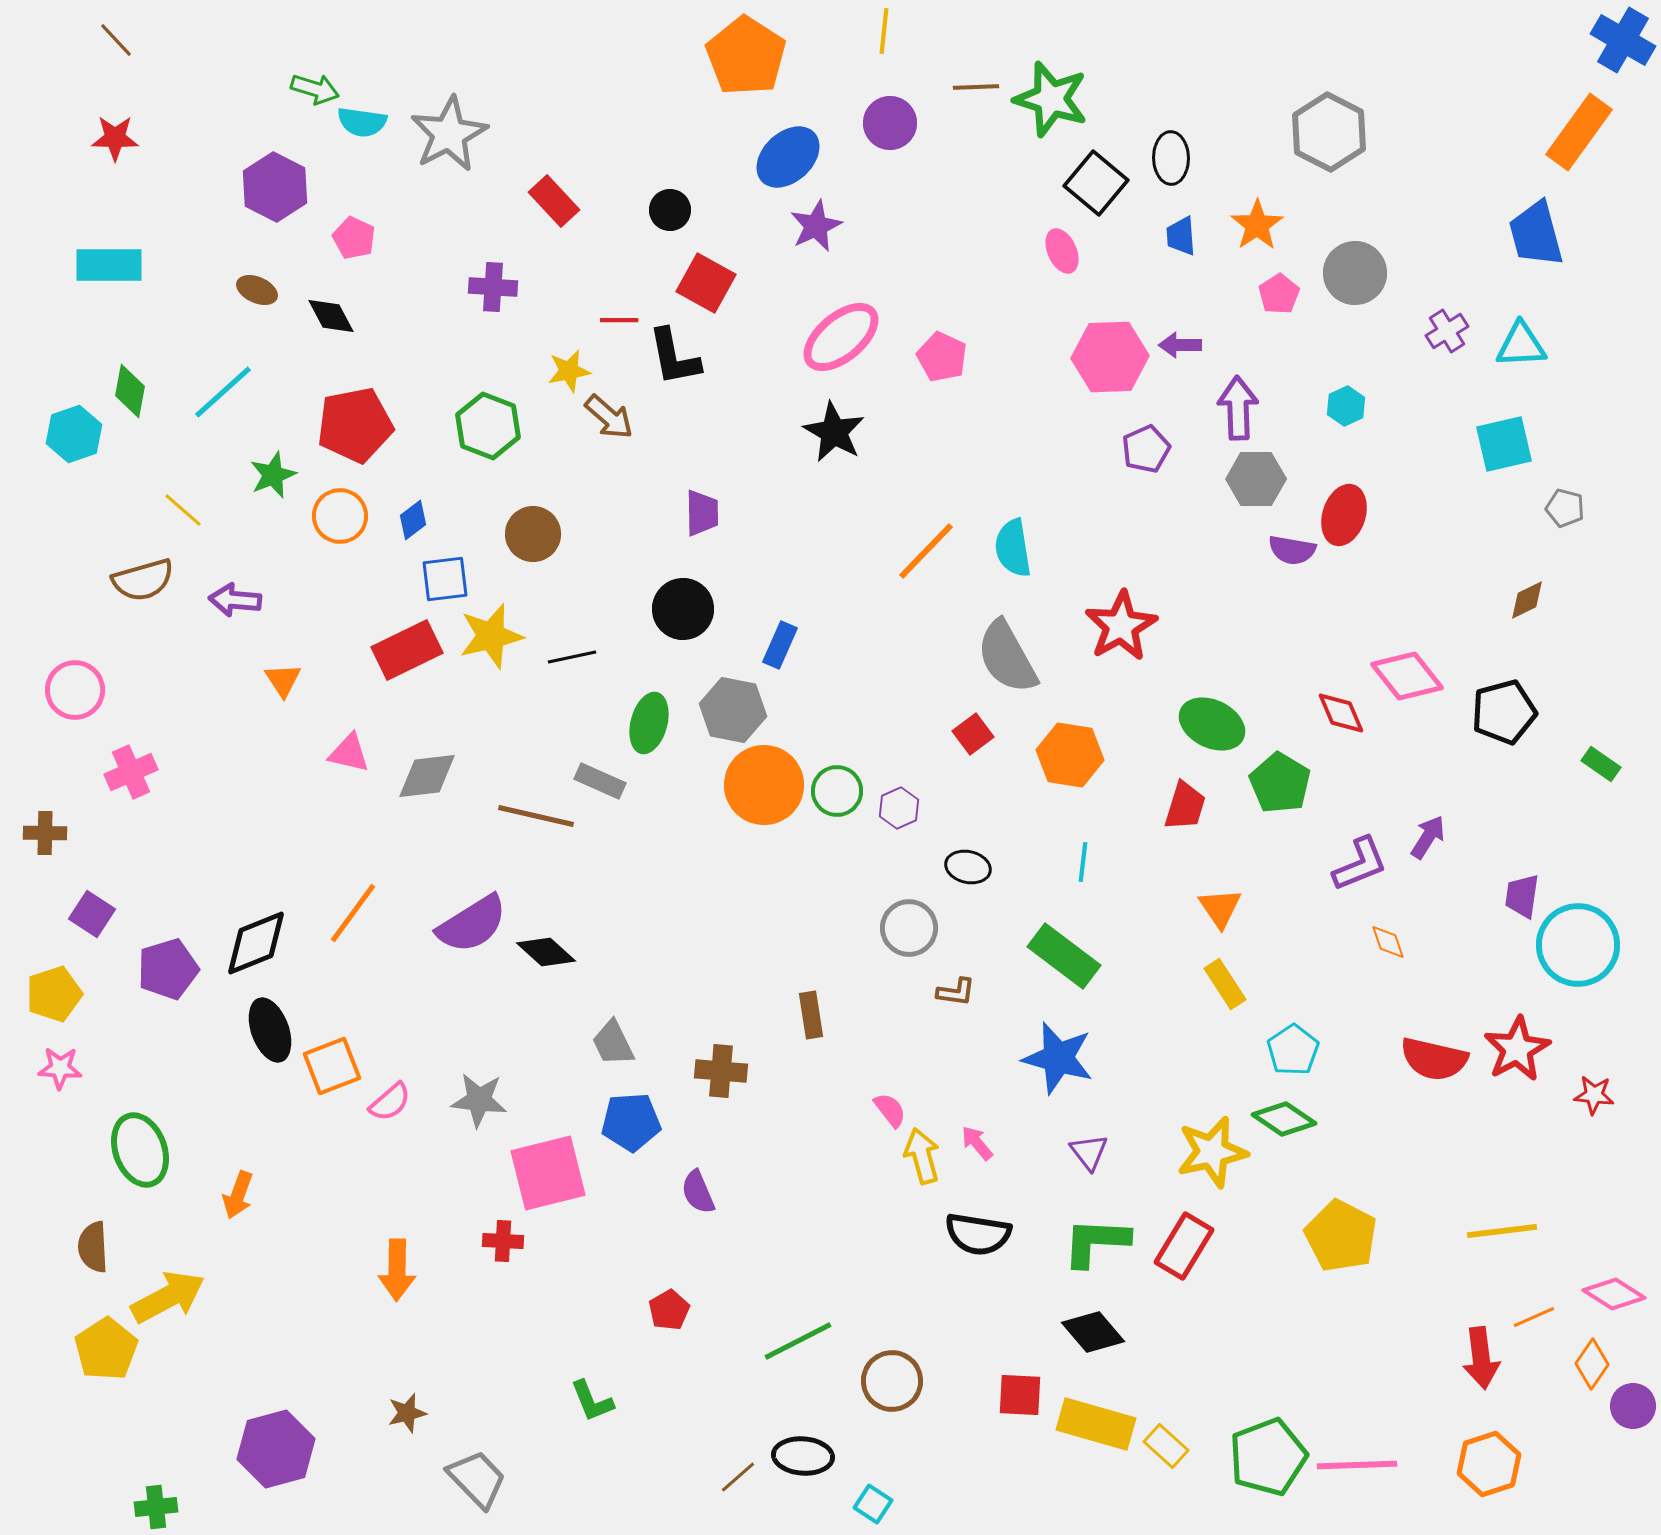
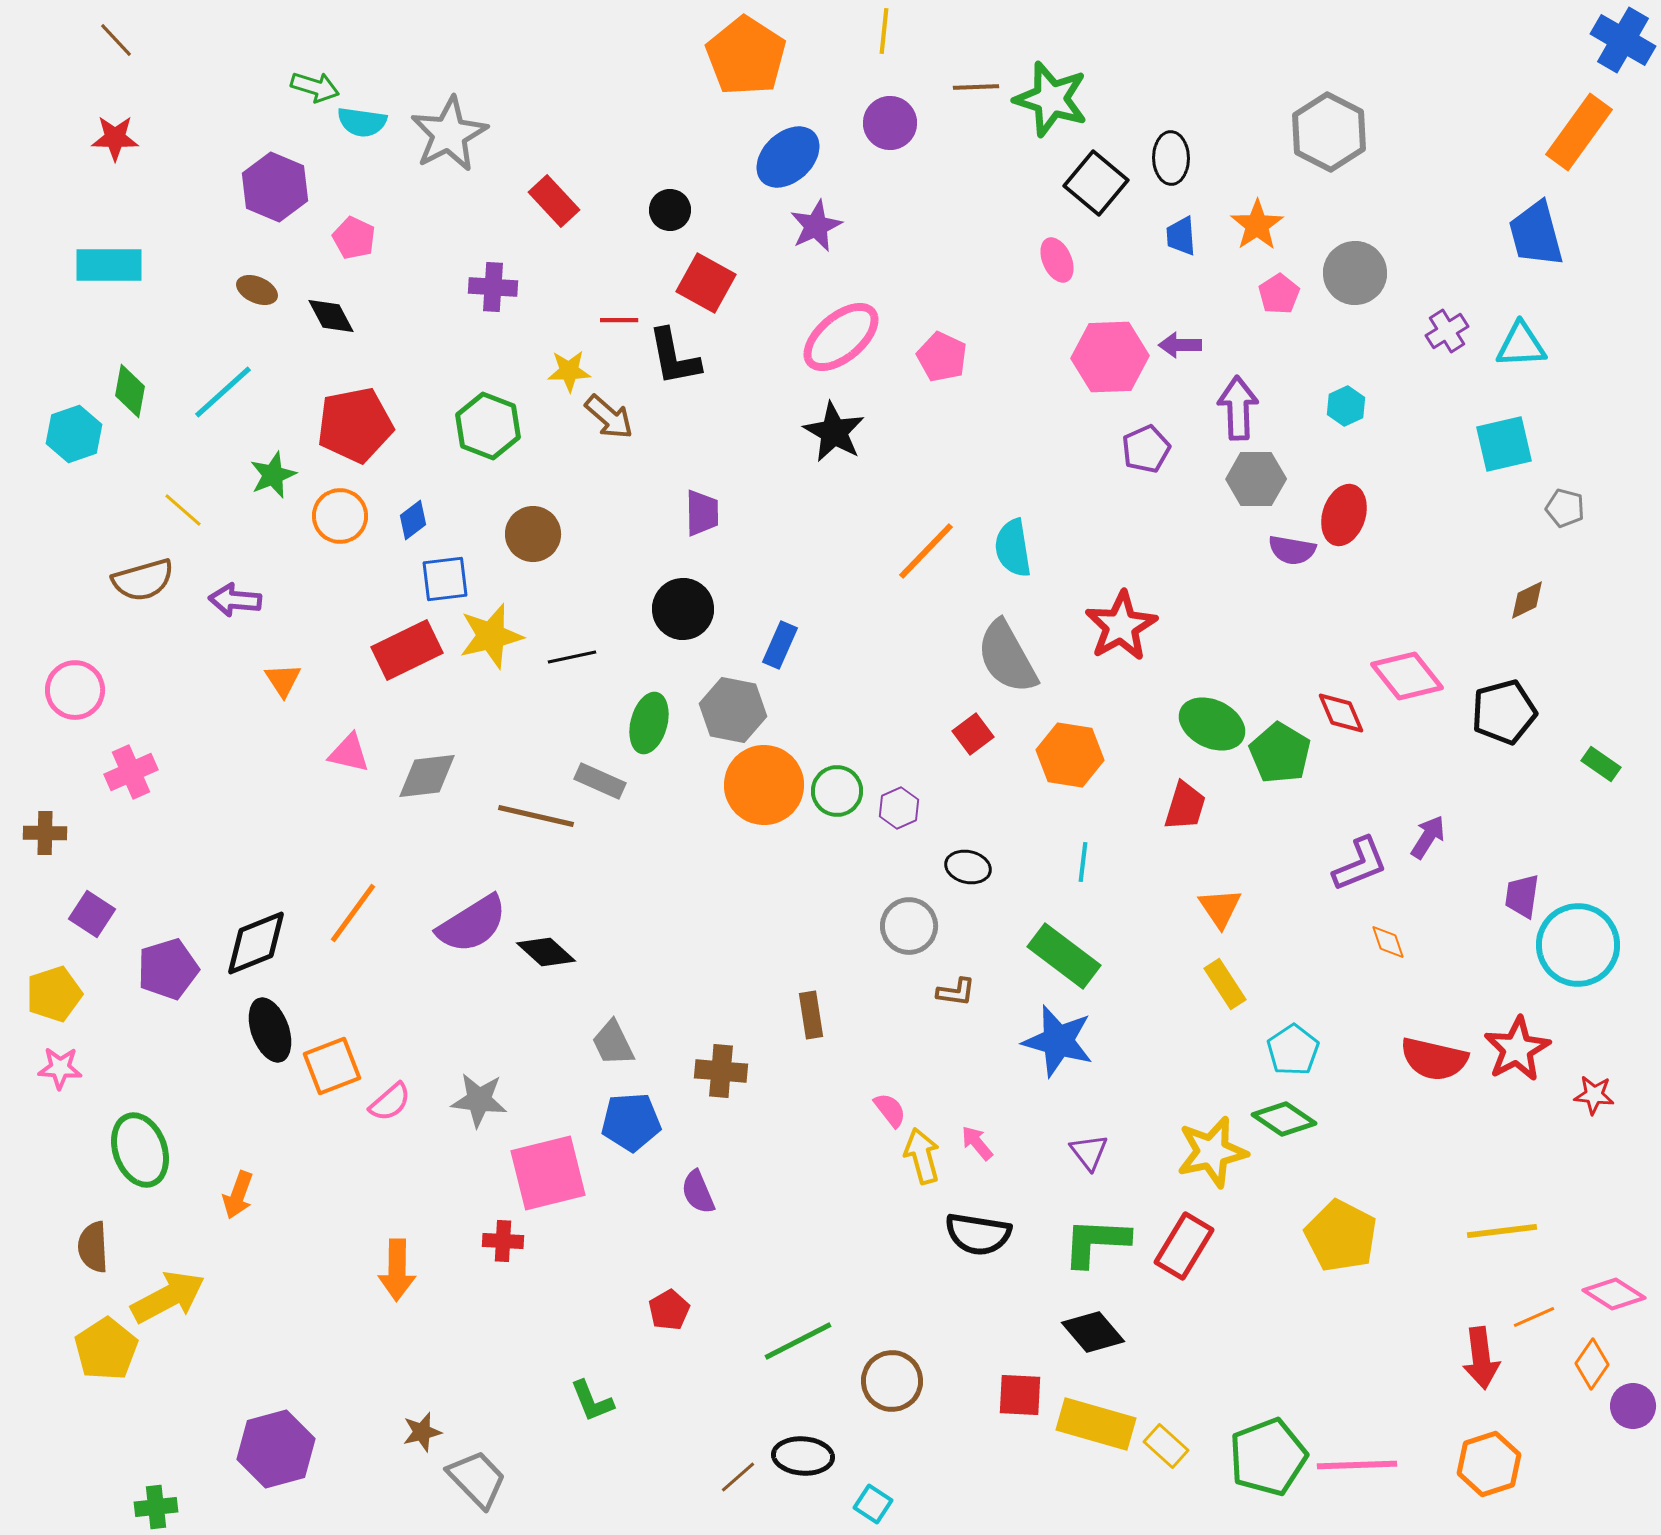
green arrow at (315, 89): moved 2 px up
purple hexagon at (275, 187): rotated 4 degrees counterclockwise
pink ellipse at (1062, 251): moved 5 px left, 9 px down
yellow star at (569, 371): rotated 9 degrees clockwise
green pentagon at (1280, 783): moved 30 px up
gray circle at (909, 928): moved 2 px up
blue star at (1058, 1058): moved 17 px up
brown star at (407, 1413): moved 15 px right, 19 px down
